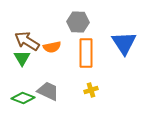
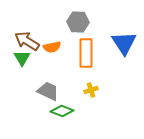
green diamond: moved 39 px right, 13 px down
